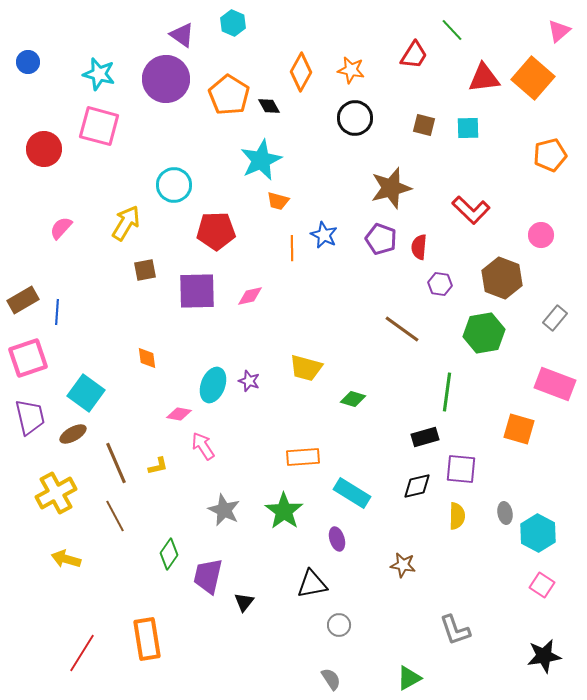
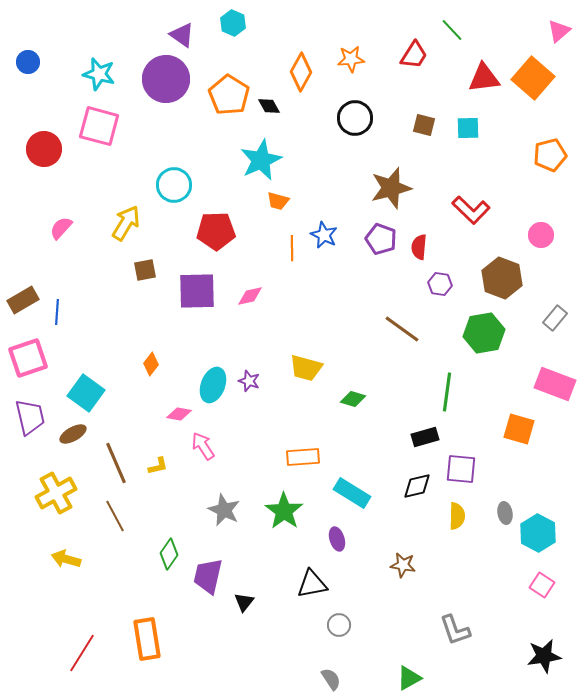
orange star at (351, 70): moved 11 px up; rotated 16 degrees counterclockwise
orange diamond at (147, 358): moved 4 px right, 6 px down; rotated 45 degrees clockwise
